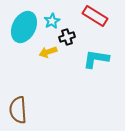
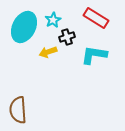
red rectangle: moved 1 px right, 2 px down
cyan star: moved 1 px right, 1 px up
cyan L-shape: moved 2 px left, 4 px up
